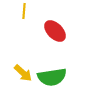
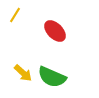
yellow line: moved 9 px left, 4 px down; rotated 28 degrees clockwise
green semicircle: rotated 32 degrees clockwise
